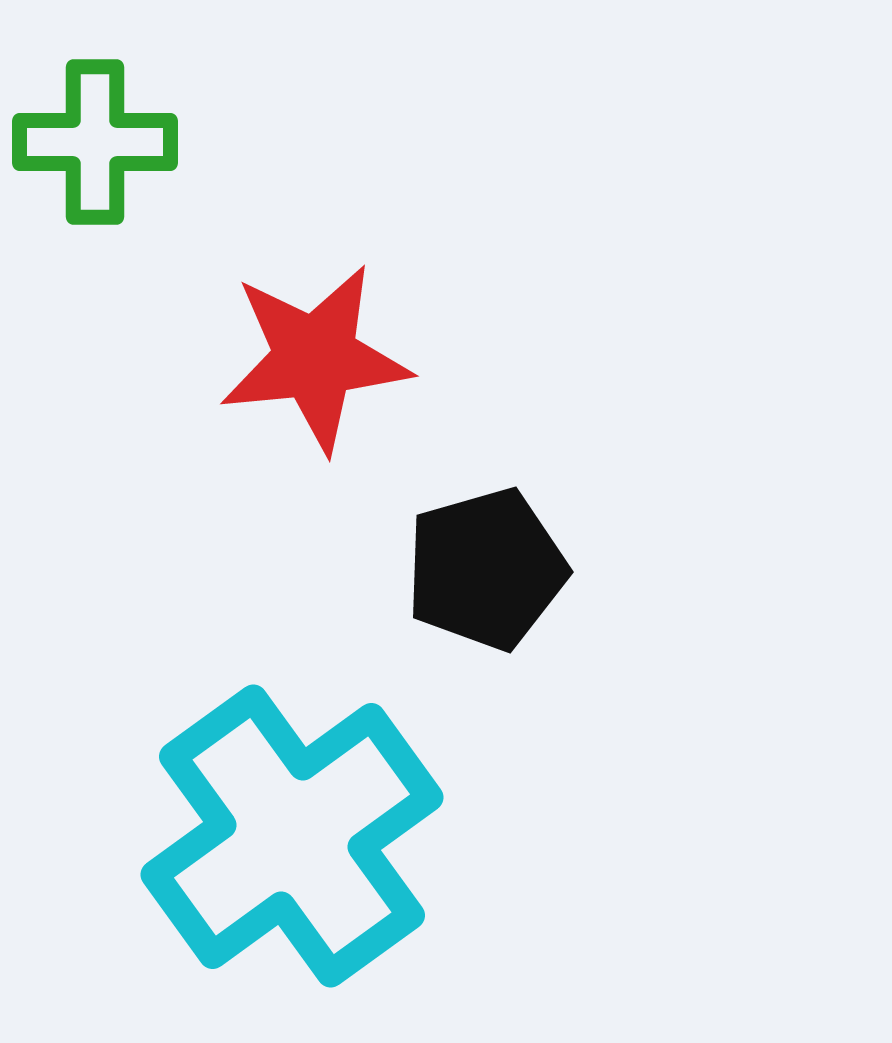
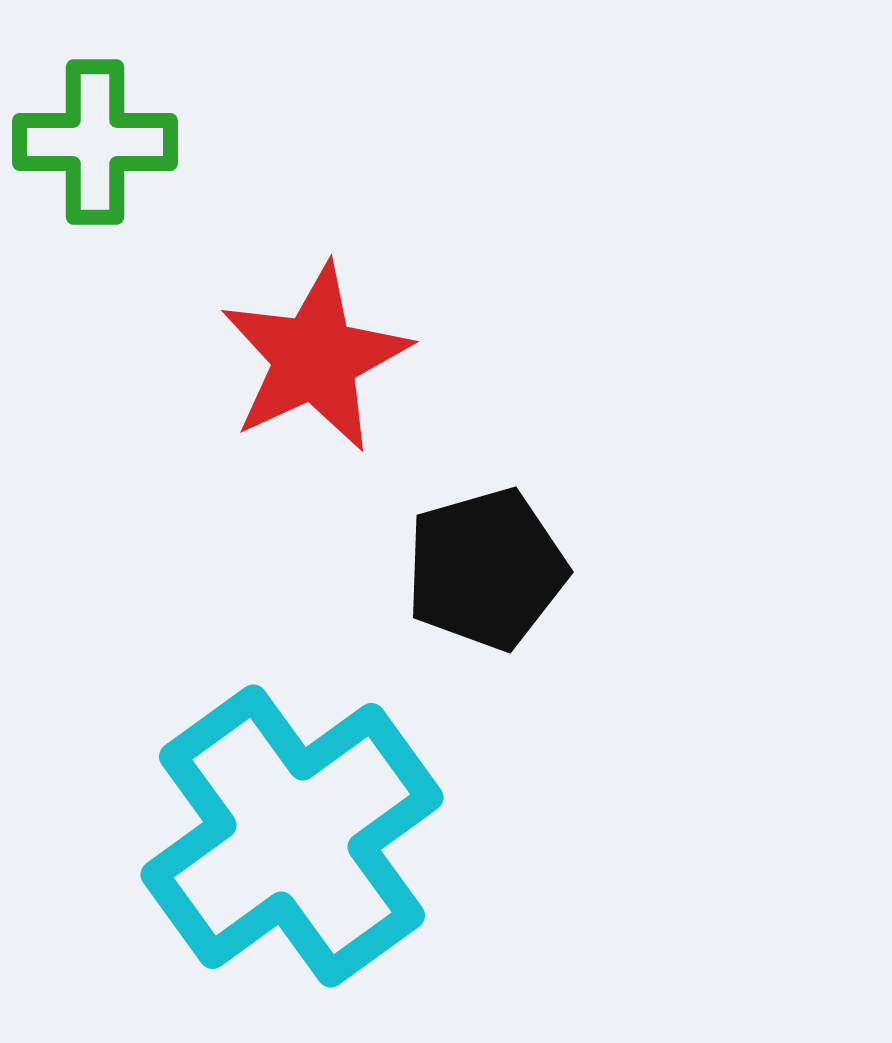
red star: rotated 19 degrees counterclockwise
